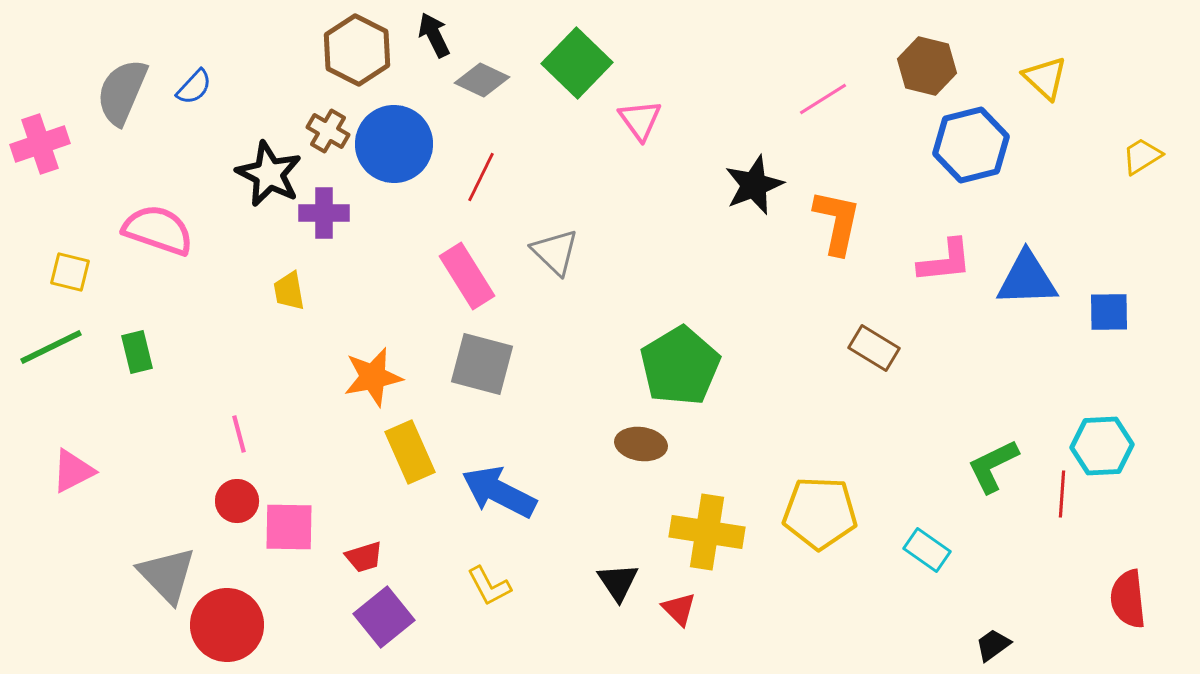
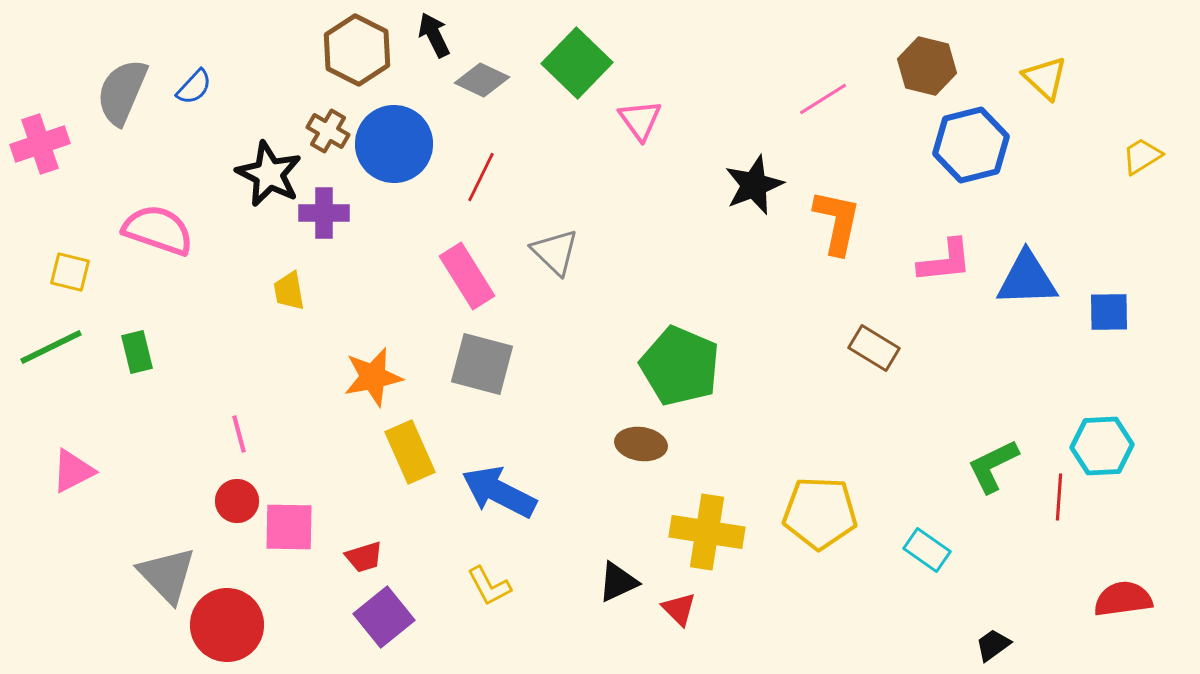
green pentagon at (680, 366): rotated 18 degrees counterclockwise
red line at (1062, 494): moved 3 px left, 3 px down
black triangle at (618, 582): rotated 39 degrees clockwise
red semicircle at (1128, 599): moved 5 px left; rotated 88 degrees clockwise
